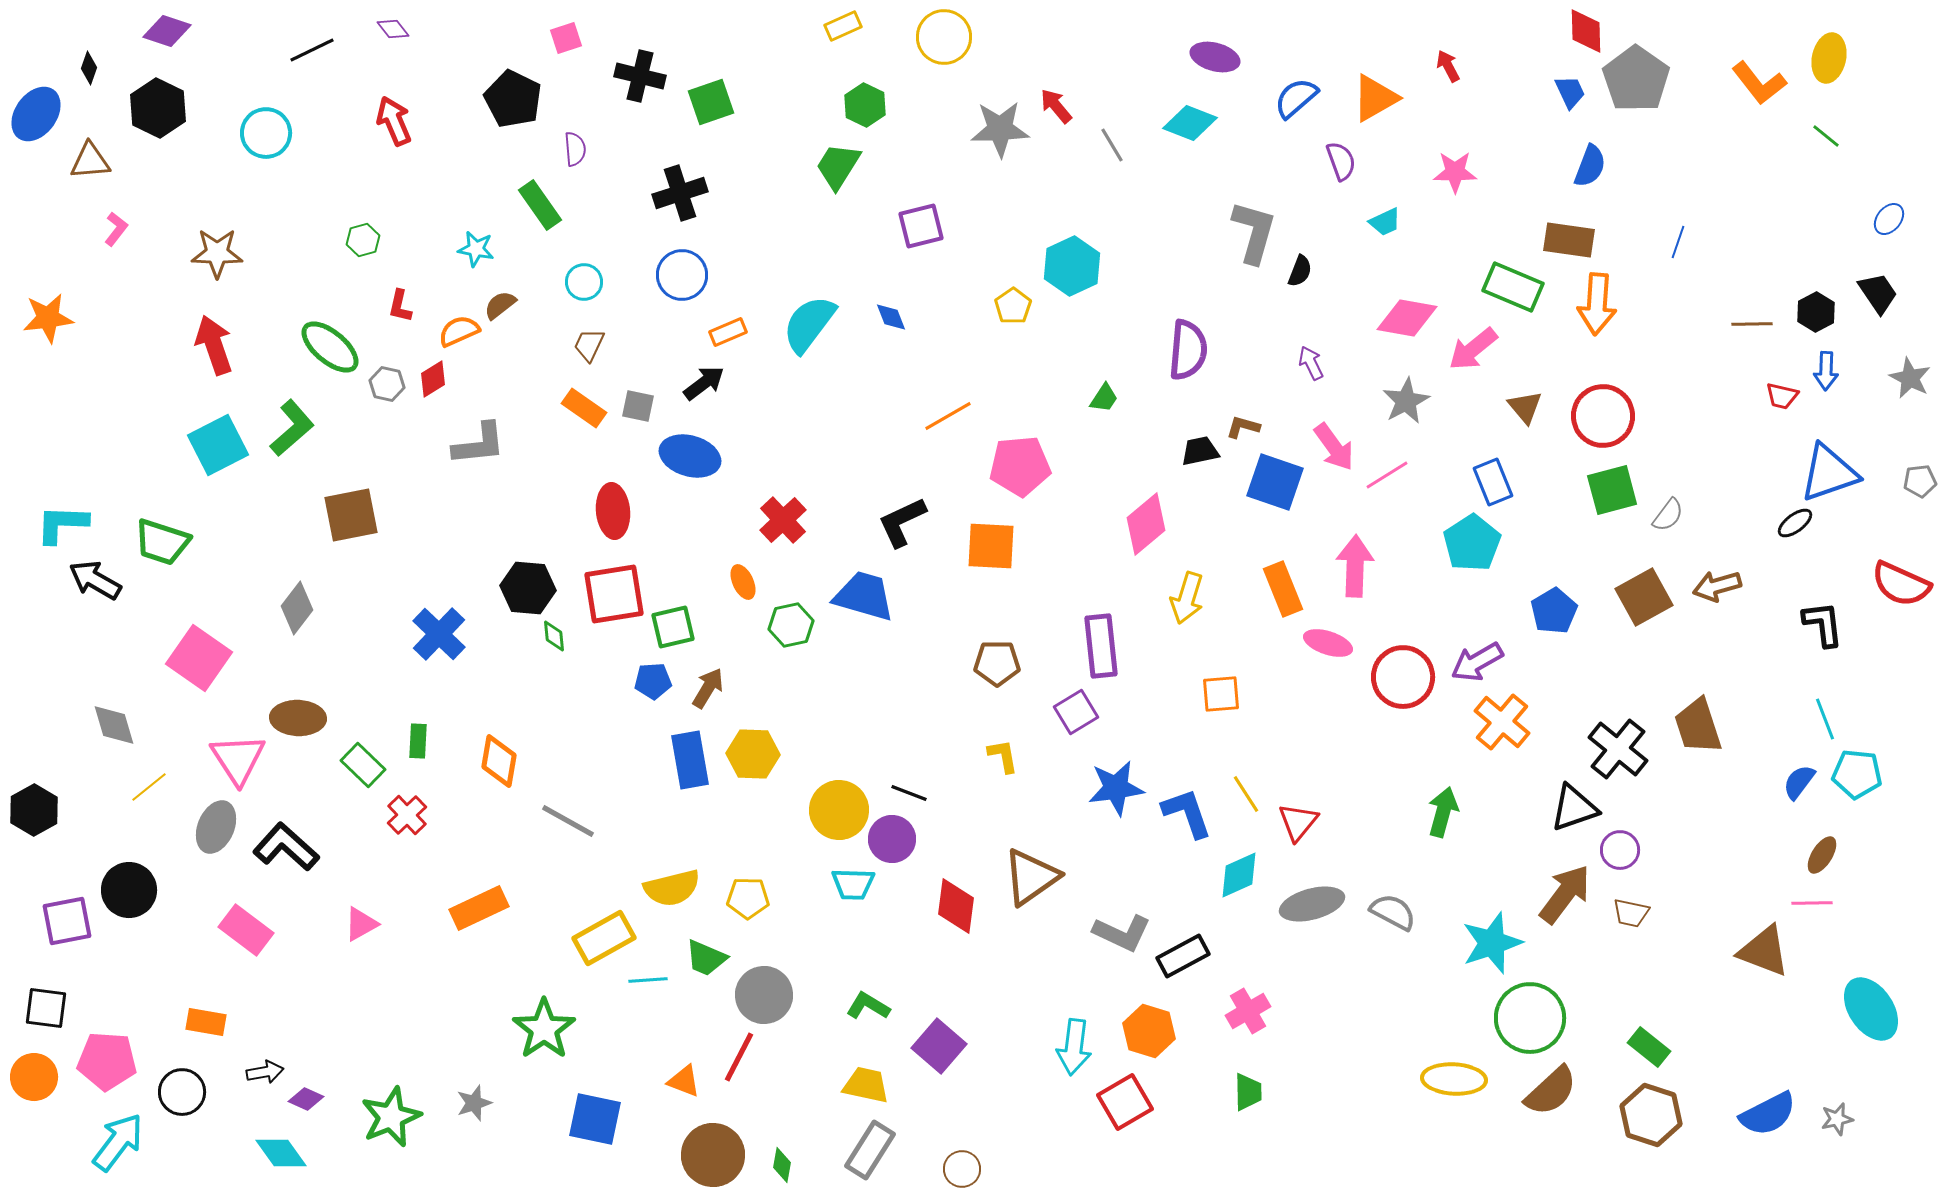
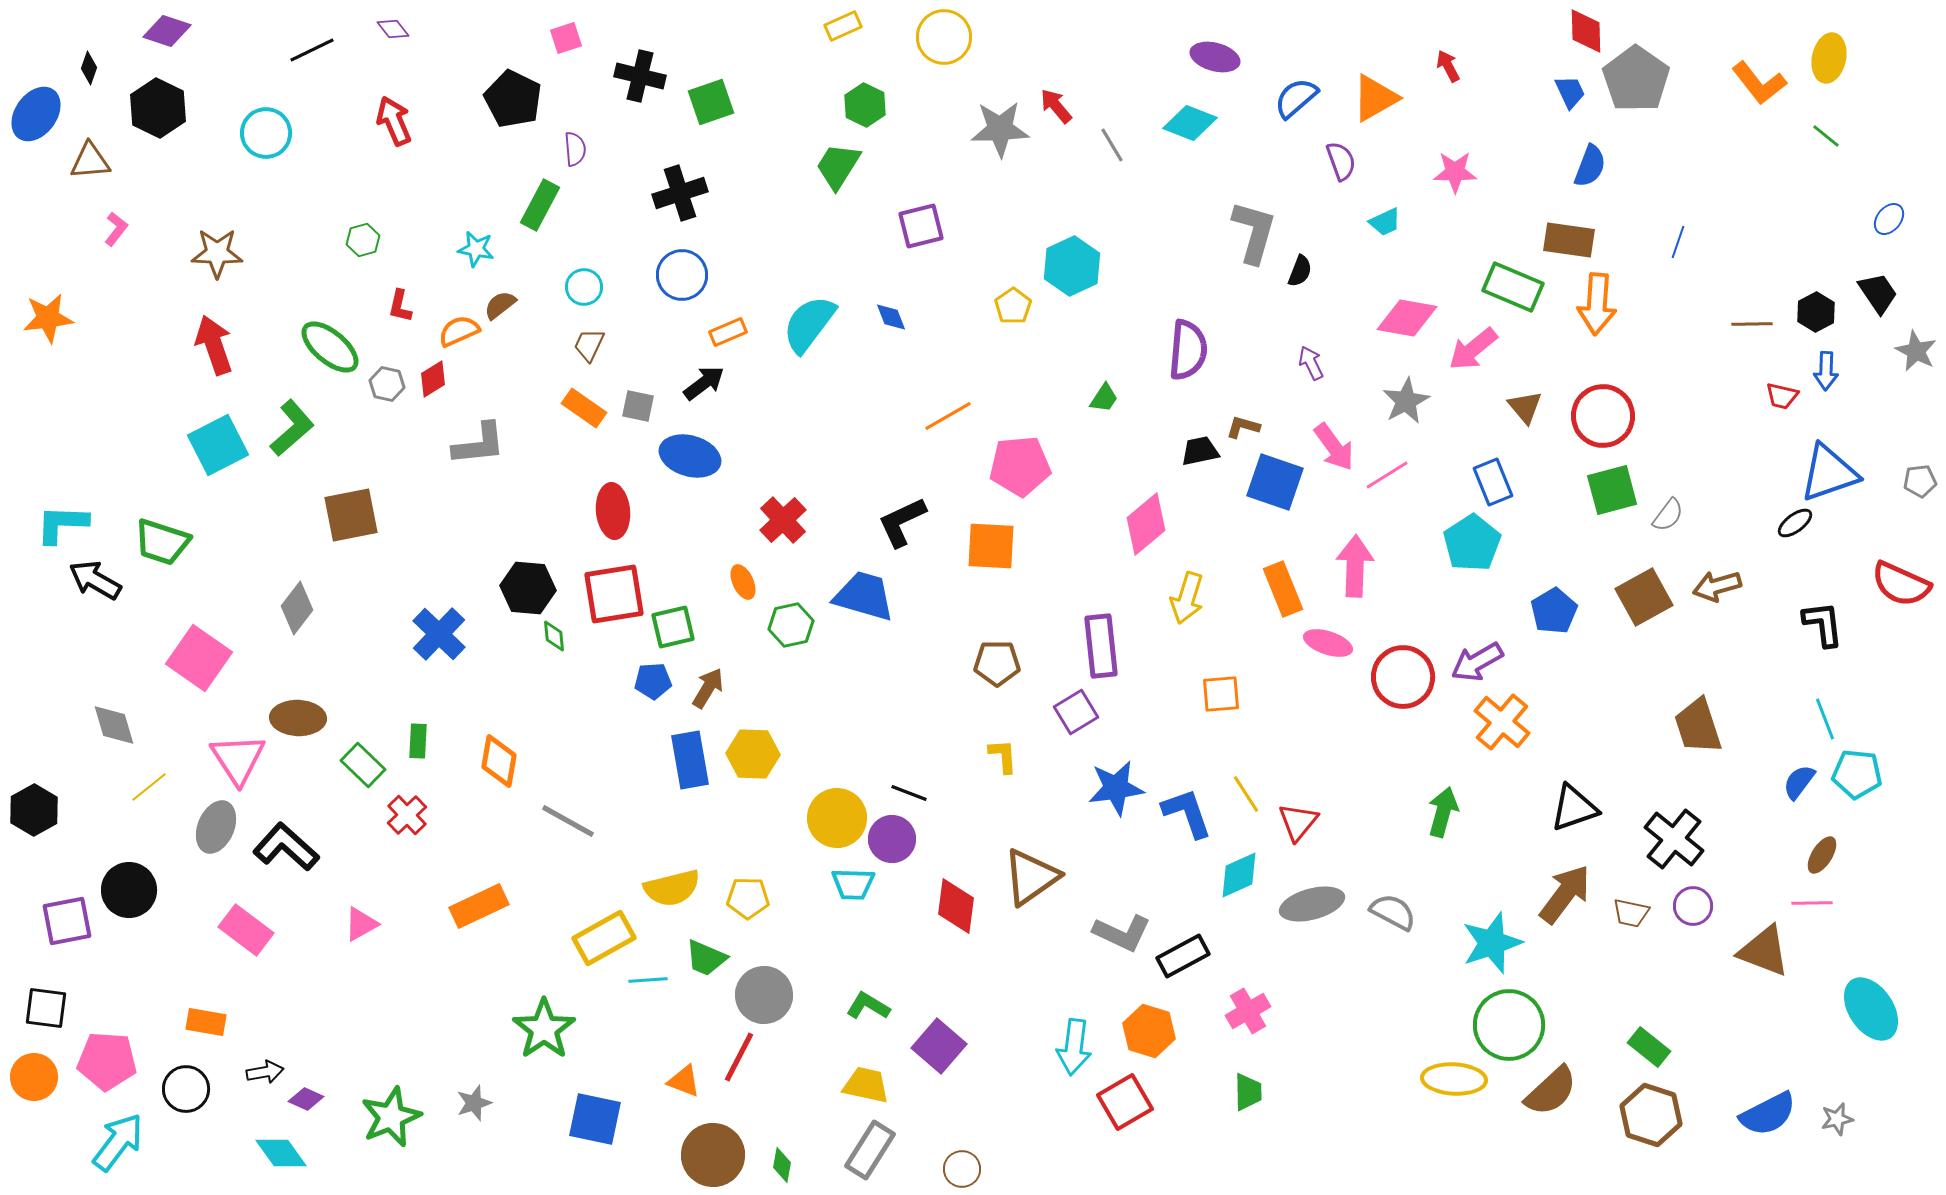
green rectangle at (540, 205): rotated 63 degrees clockwise
cyan circle at (584, 282): moved 5 px down
gray star at (1910, 378): moved 6 px right, 27 px up
black cross at (1618, 749): moved 56 px right, 90 px down
yellow L-shape at (1003, 756): rotated 6 degrees clockwise
yellow circle at (839, 810): moved 2 px left, 8 px down
purple circle at (1620, 850): moved 73 px right, 56 px down
orange rectangle at (479, 908): moved 2 px up
green circle at (1530, 1018): moved 21 px left, 7 px down
black circle at (182, 1092): moved 4 px right, 3 px up
